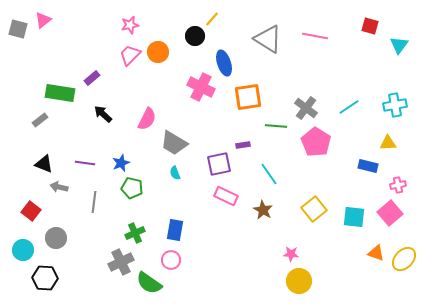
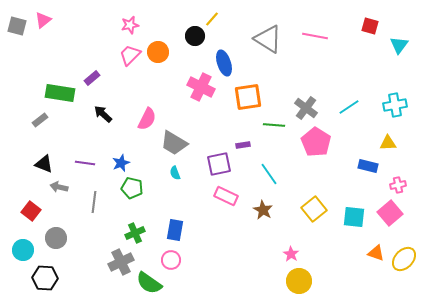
gray square at (18, 29): moved 1 px left, 3 px up
green line at (276, 126): moved 2 px left, 1 px up
pink star at (291, 254): rotated 28 degrees clockwise
